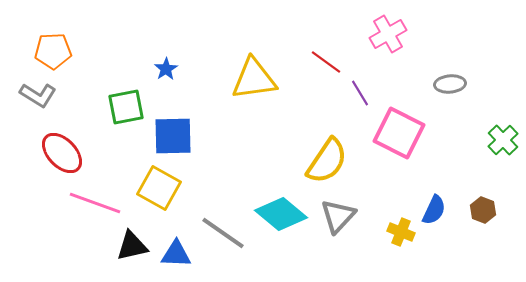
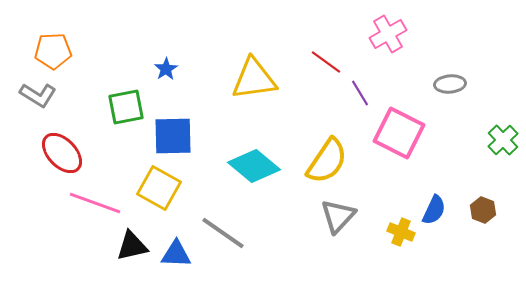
cyan diamond: moved 27 px left, 48 px up
